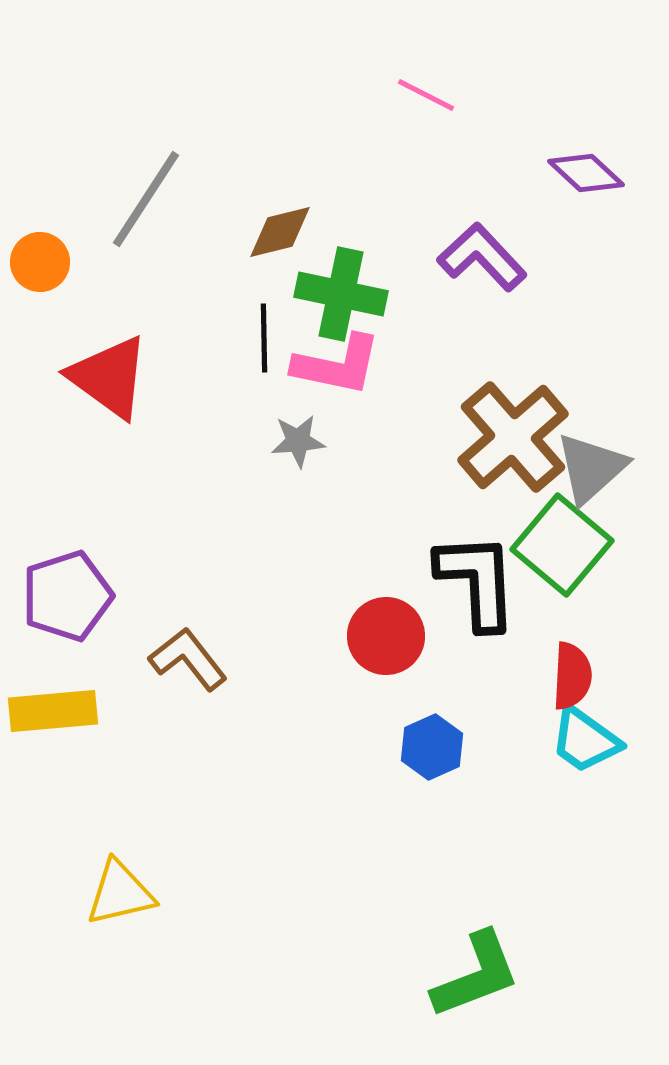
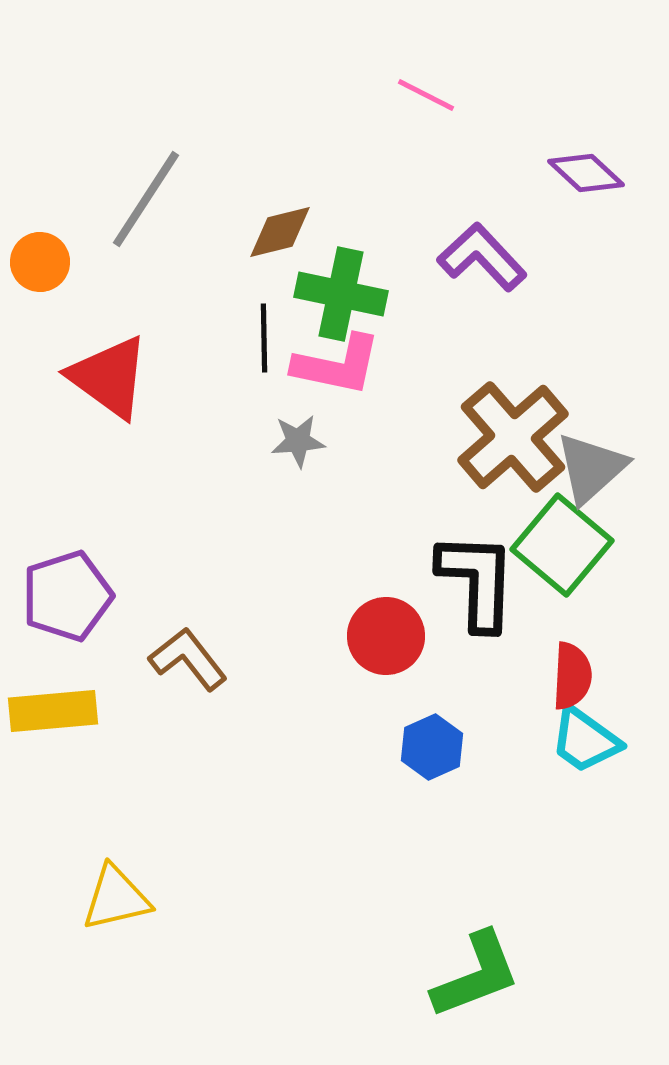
black L-shape: rotated 5 degrees clockwise
yellow triangle: moved 4 px left, 5 px down
